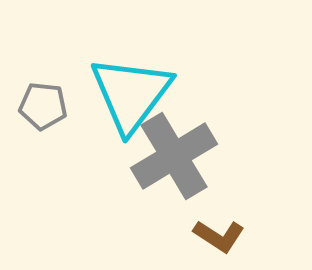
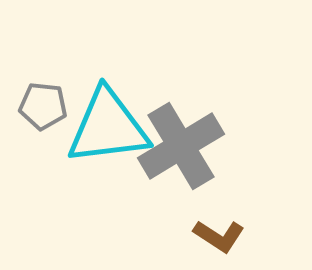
cyan triangle: moved 23 px left, 33 px down; rotated 46 degrees clockwise
gray cross: moved 7 px right, 10 px up
